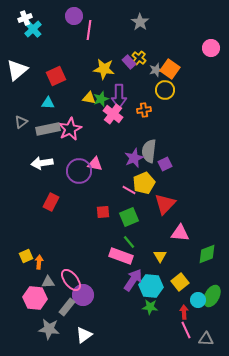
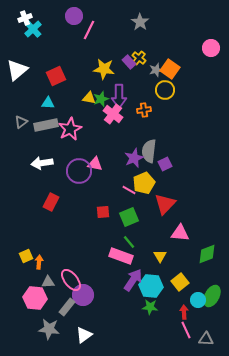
pink line at (89, 30): rotated 18 degrees clockwise
gray rectangle at (48, 129): moved 2 px left, 4 px up
